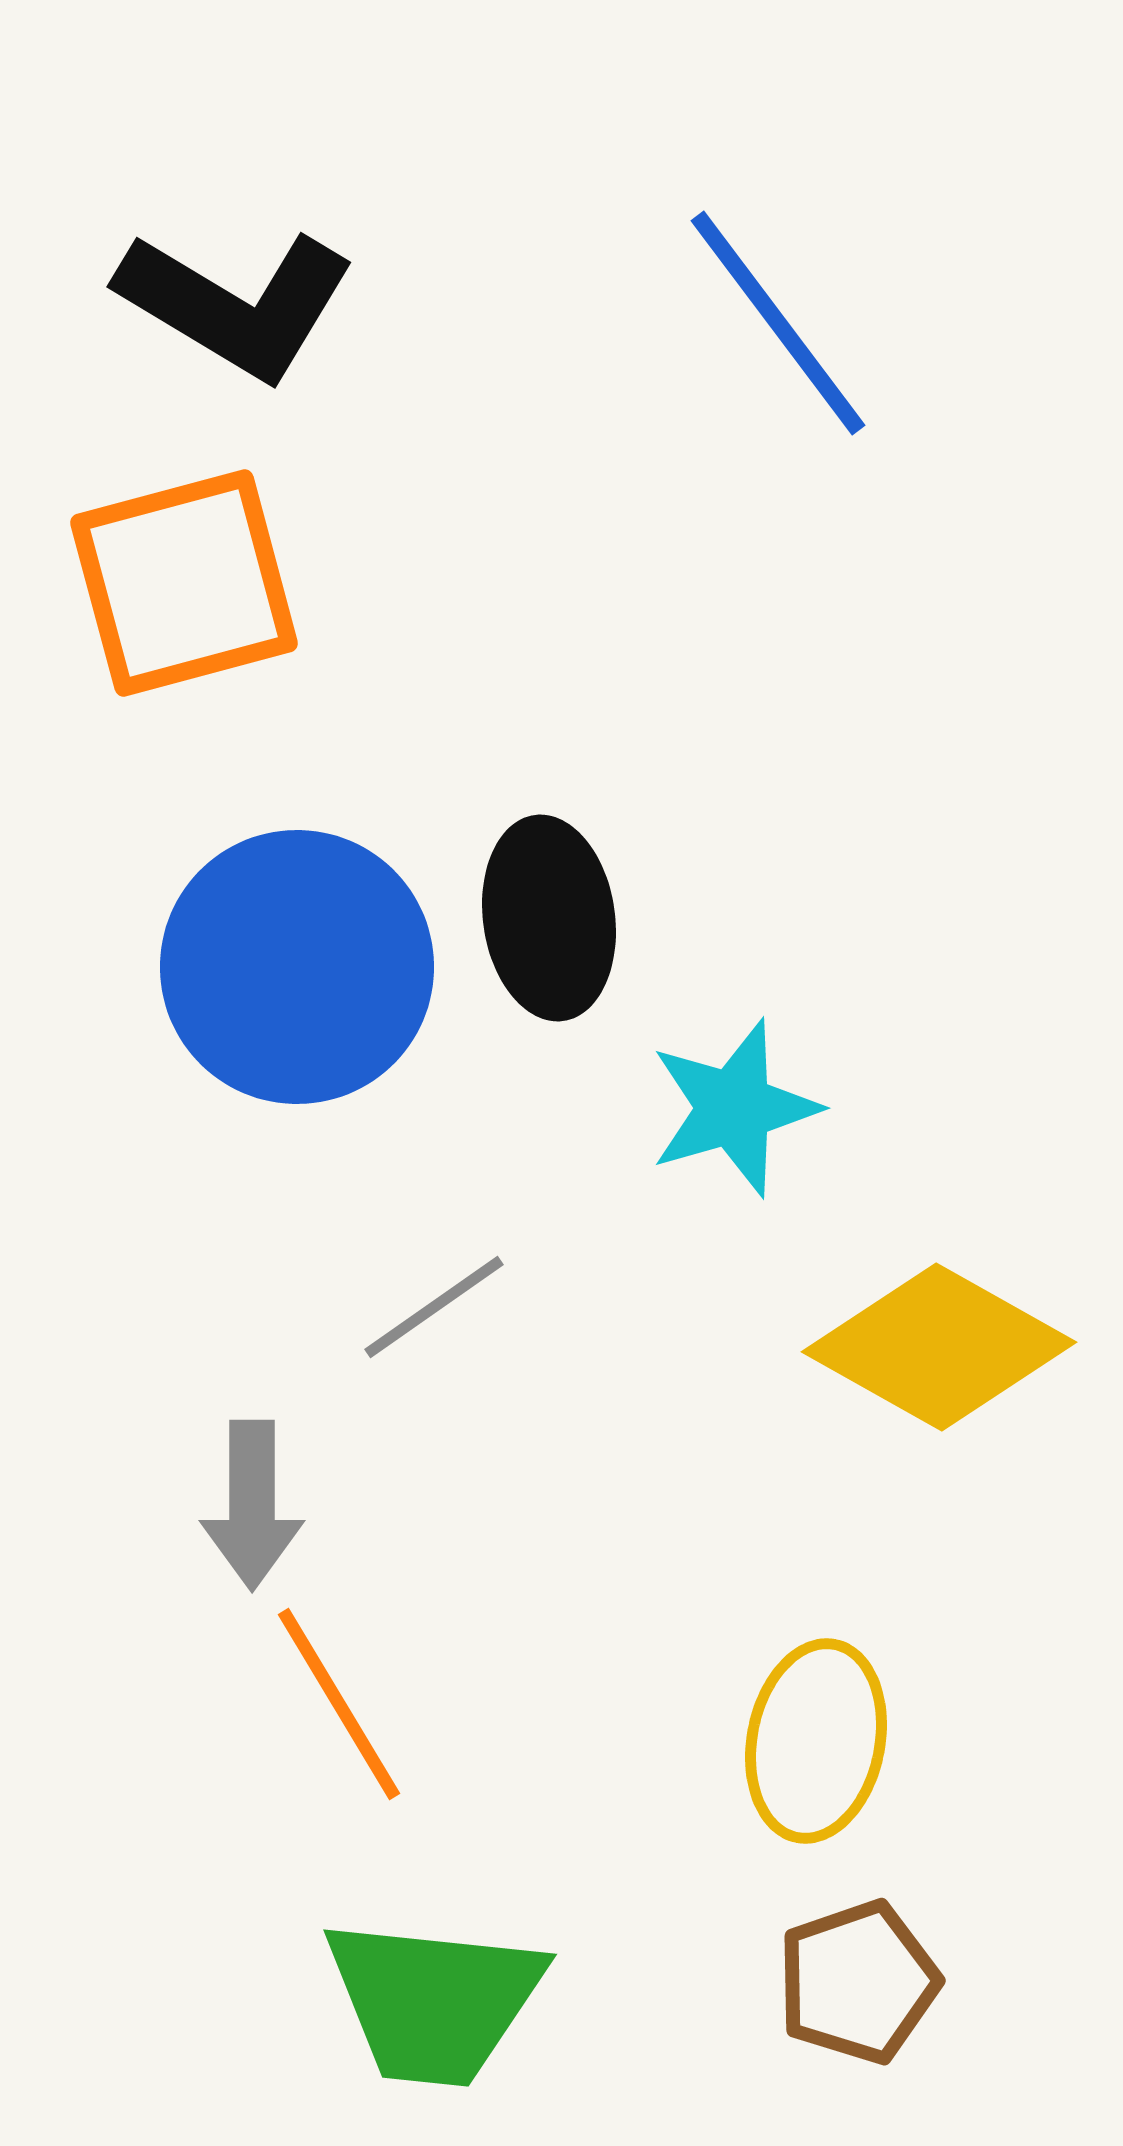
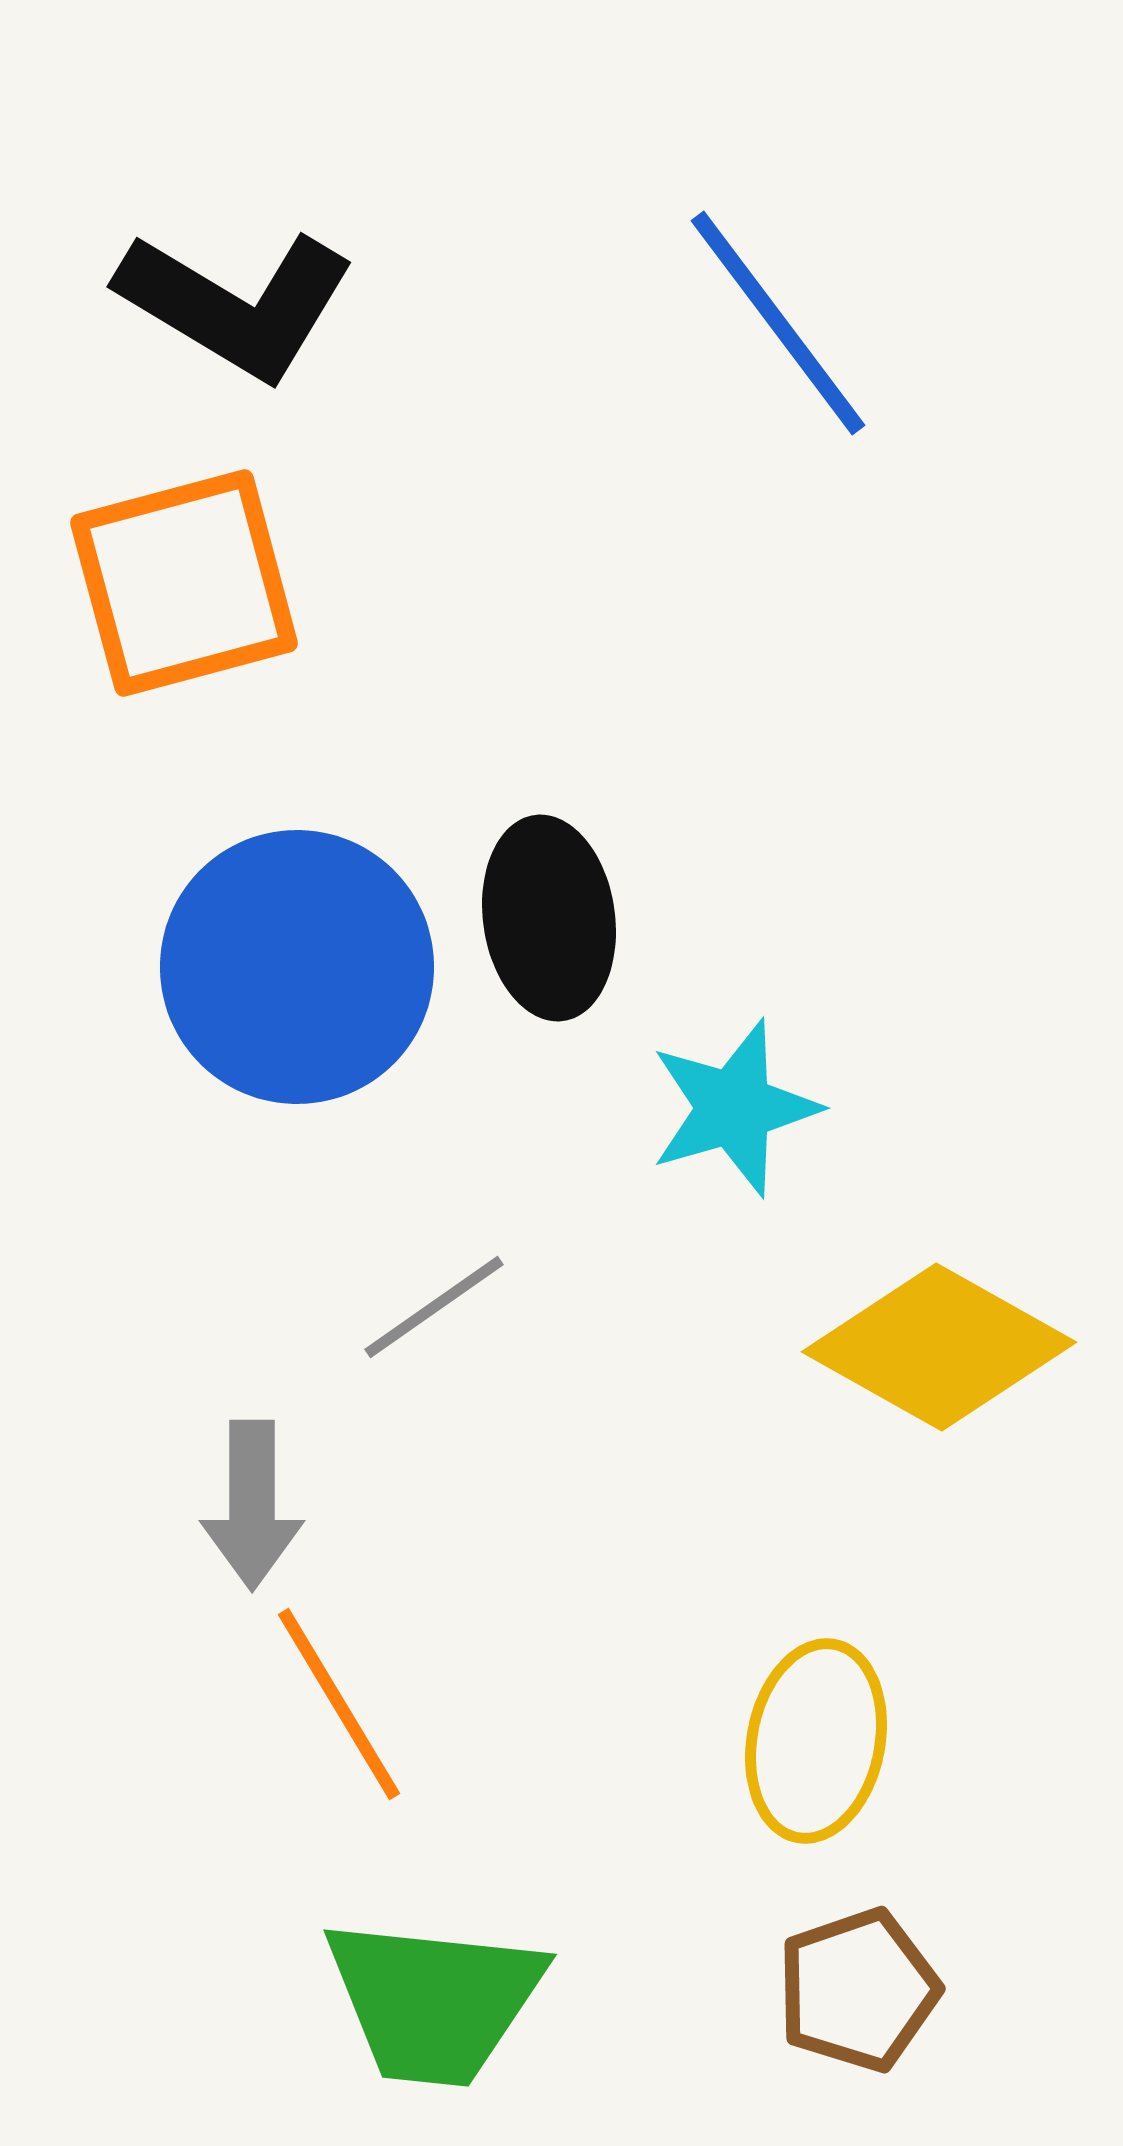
brown pentagon: moved 8 px down
